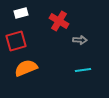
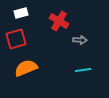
red square: moved 2 px up
